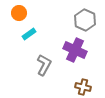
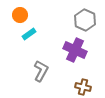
orange circle: moved 1 px right, 2 px down
gray L-shape: moved 3 px left, 6 px down
